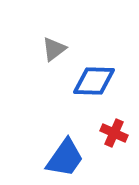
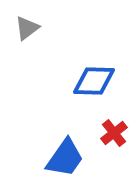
gray triangle: moved 27 px left, 21 px up
red cross: rotated 28 degrees clockwise
